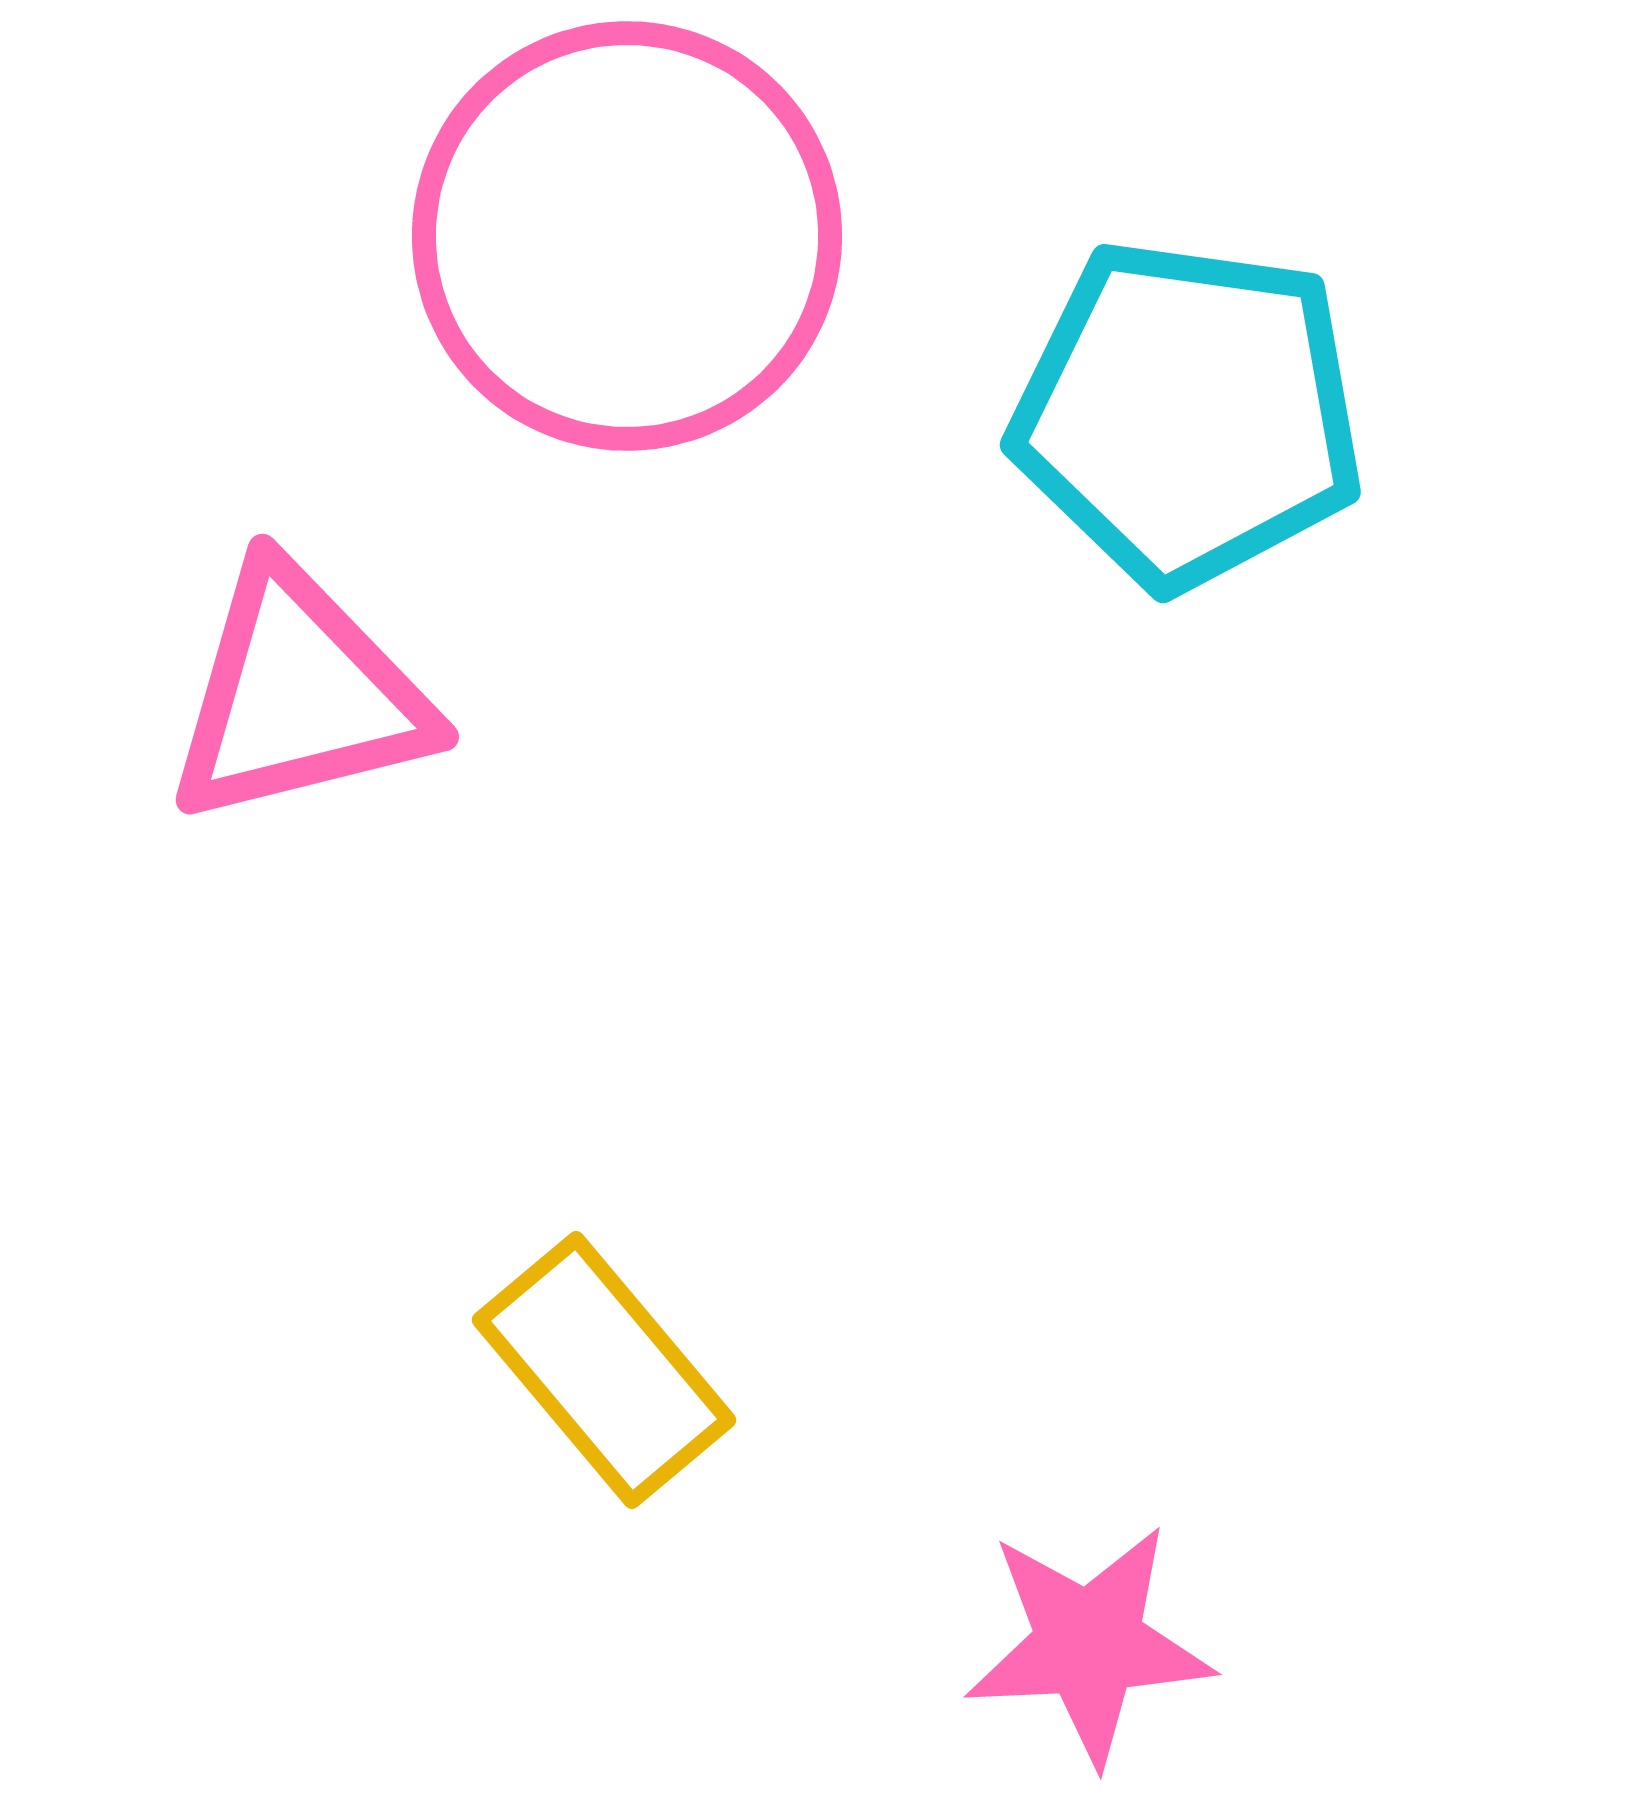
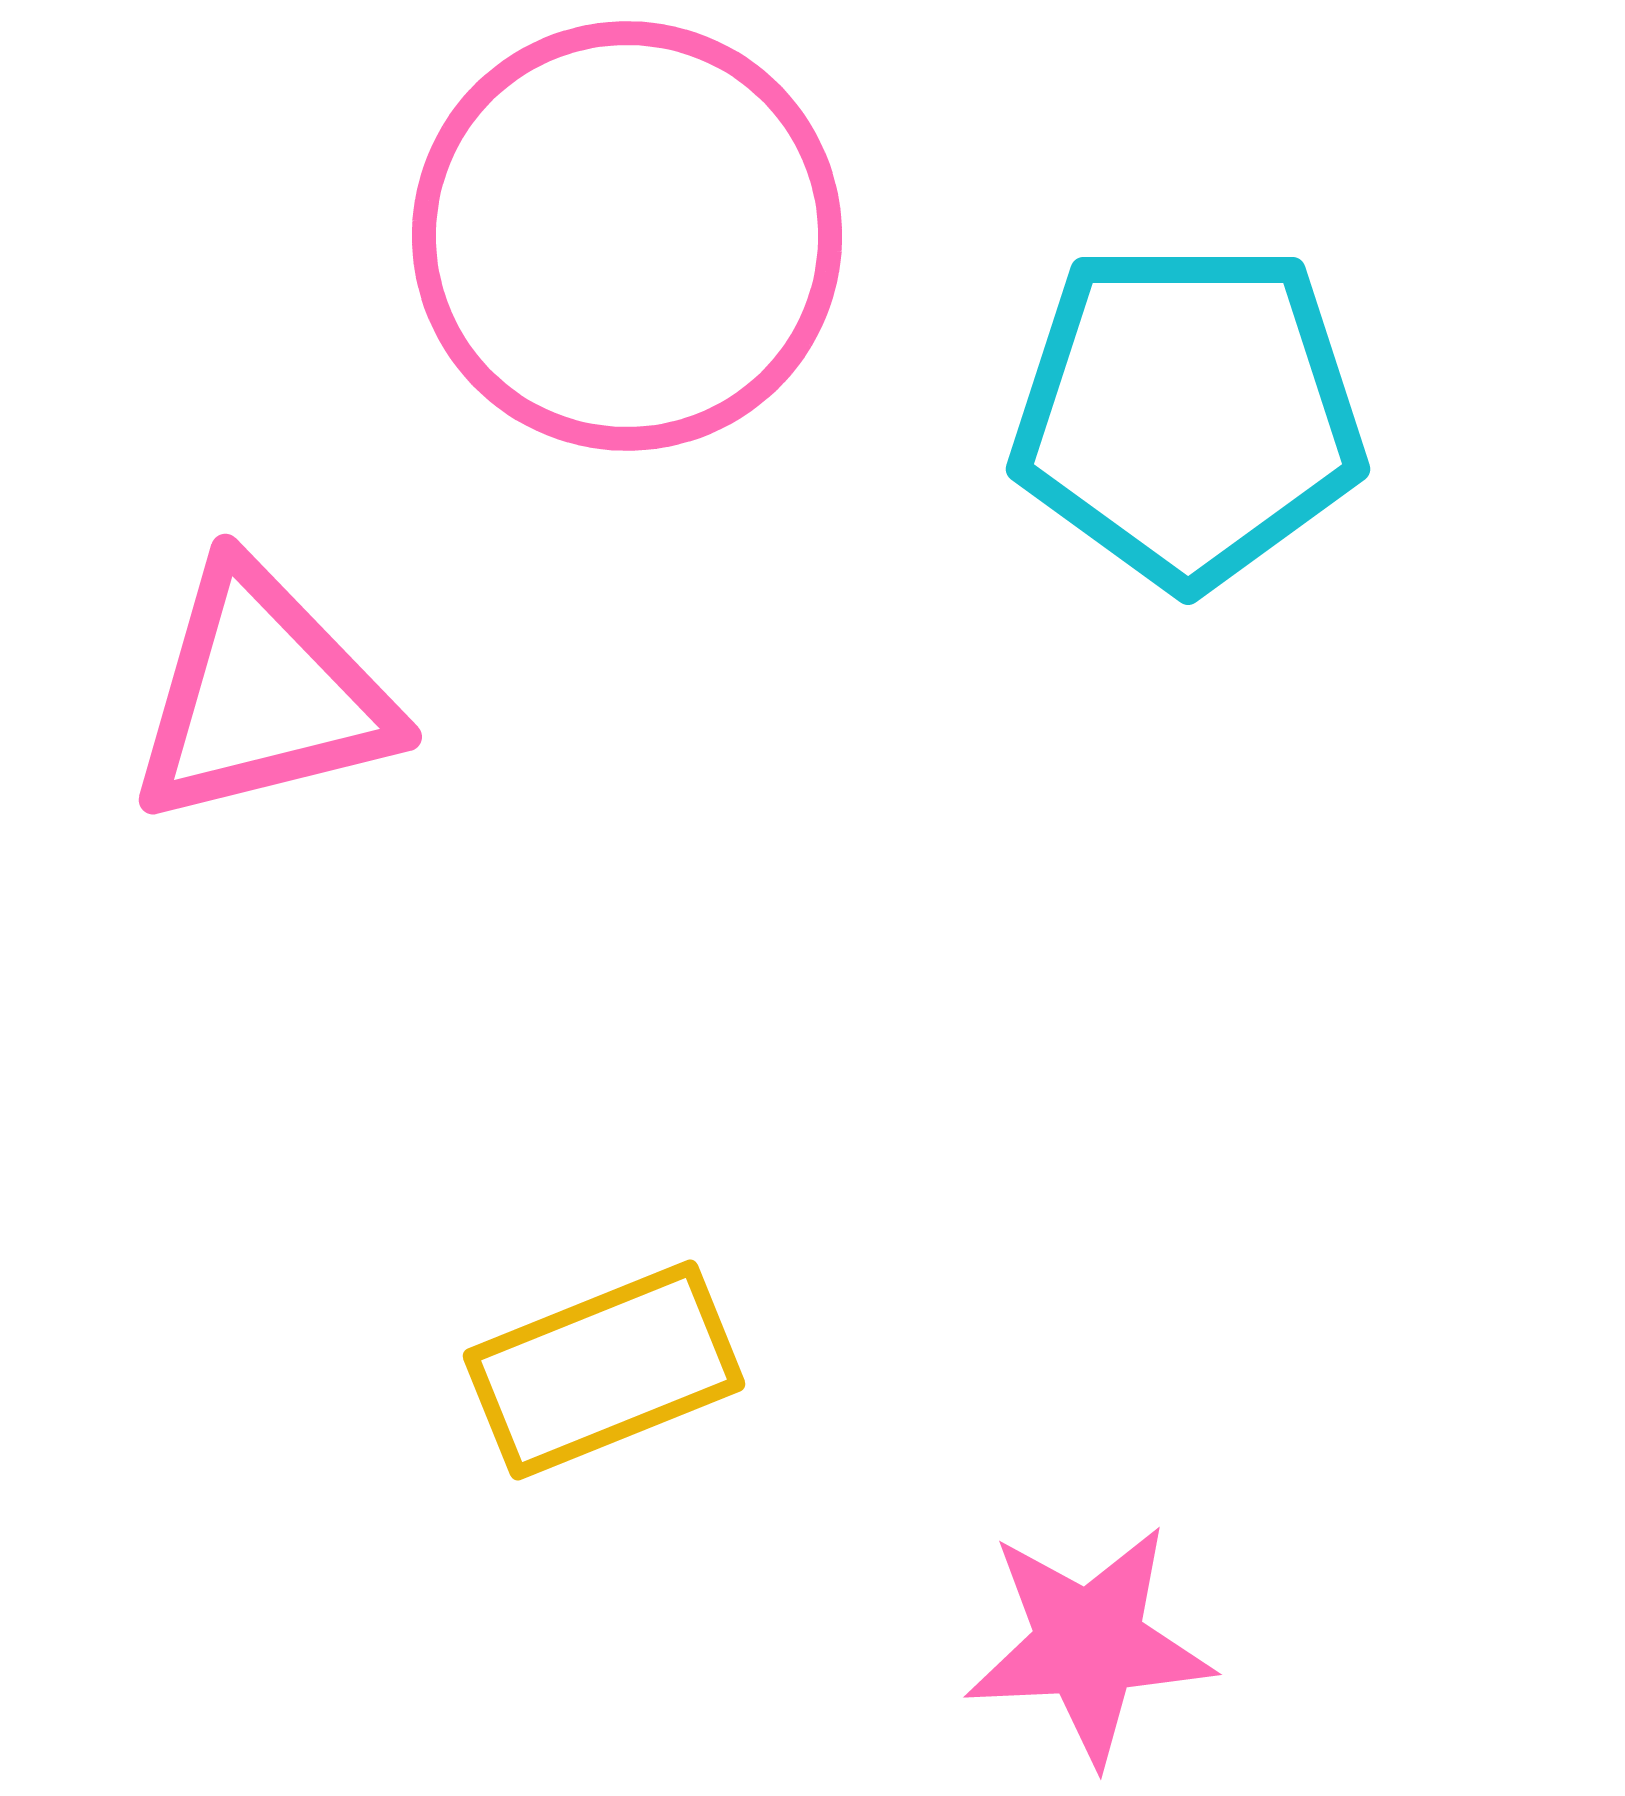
cyan pentagon: rotated 8 degrees counterclockwise
pink triangle: moved 37 px left
yellow rectangle: rotated 72 degrees counterclockwise
